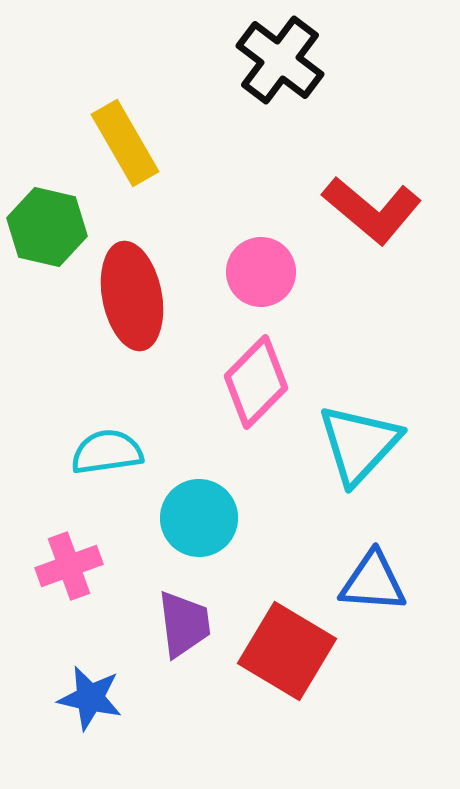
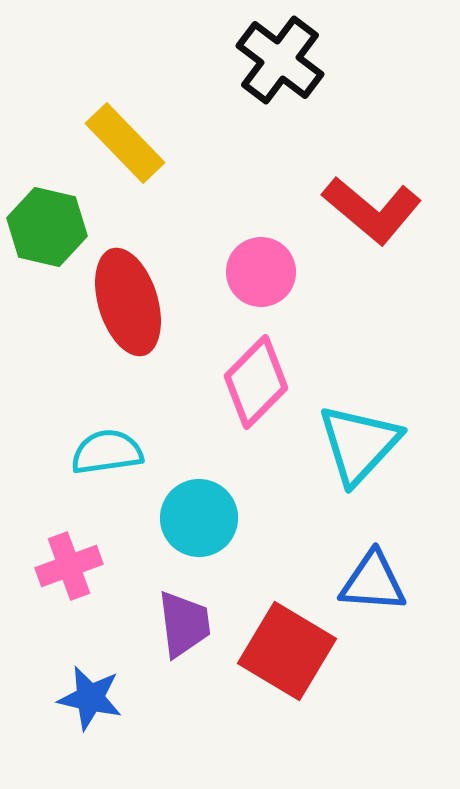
yellow rectangle: rotated 14 degrees counterclockwise
red ellipse: moved 4 px left, 6 px down; rotated 6 degrees counterclockwise
